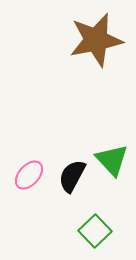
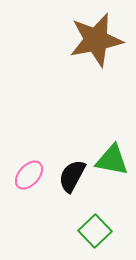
green triangle: rotated 36 degrees counterclockwise
